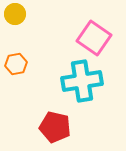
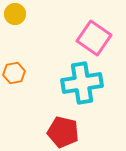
orange hexagon: moved 2 px left, 9 px down
cyan cross: moved 2 px down
red pentagon: moved 8 px right, 5 px down
